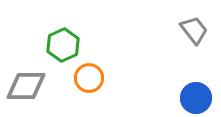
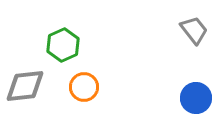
orange circle: moved 5 px left, 9 px down
gray diamond: moved 1 px left; rotated 6 degrees counterclockwise
